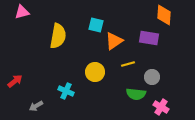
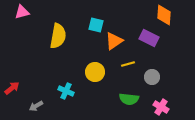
purple rectangle: rotated 18 degrees clockwise
red arrow: moved 3 px left, 7 px down
green semicircle: moved 7 px left, 5 px down
